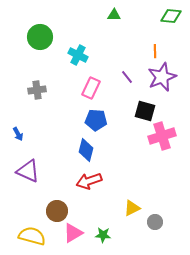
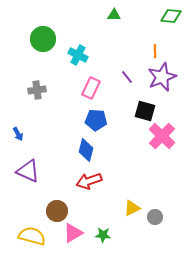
green circle: moved 3 px right, 2 px down
pink cross: rotated 28 degrees counterclockwise
gray circle: moved 5 px up
